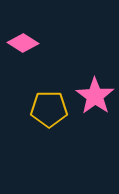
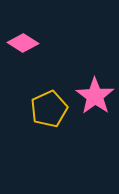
yellow pentagon: rotated 24 degrees counterclockwise
